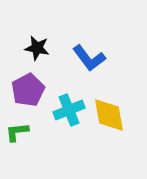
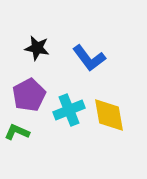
purple pentagon: moved 1 px right, 5 px down
green L-shape: rotated 30 degrees clockwise
